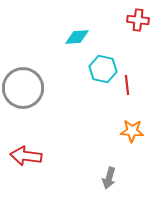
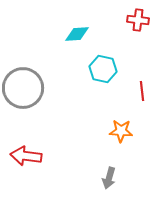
cyan diamond: moved 3 px up
red line: moved 15 px right, 6 px down
orange star: moved 11 px left
